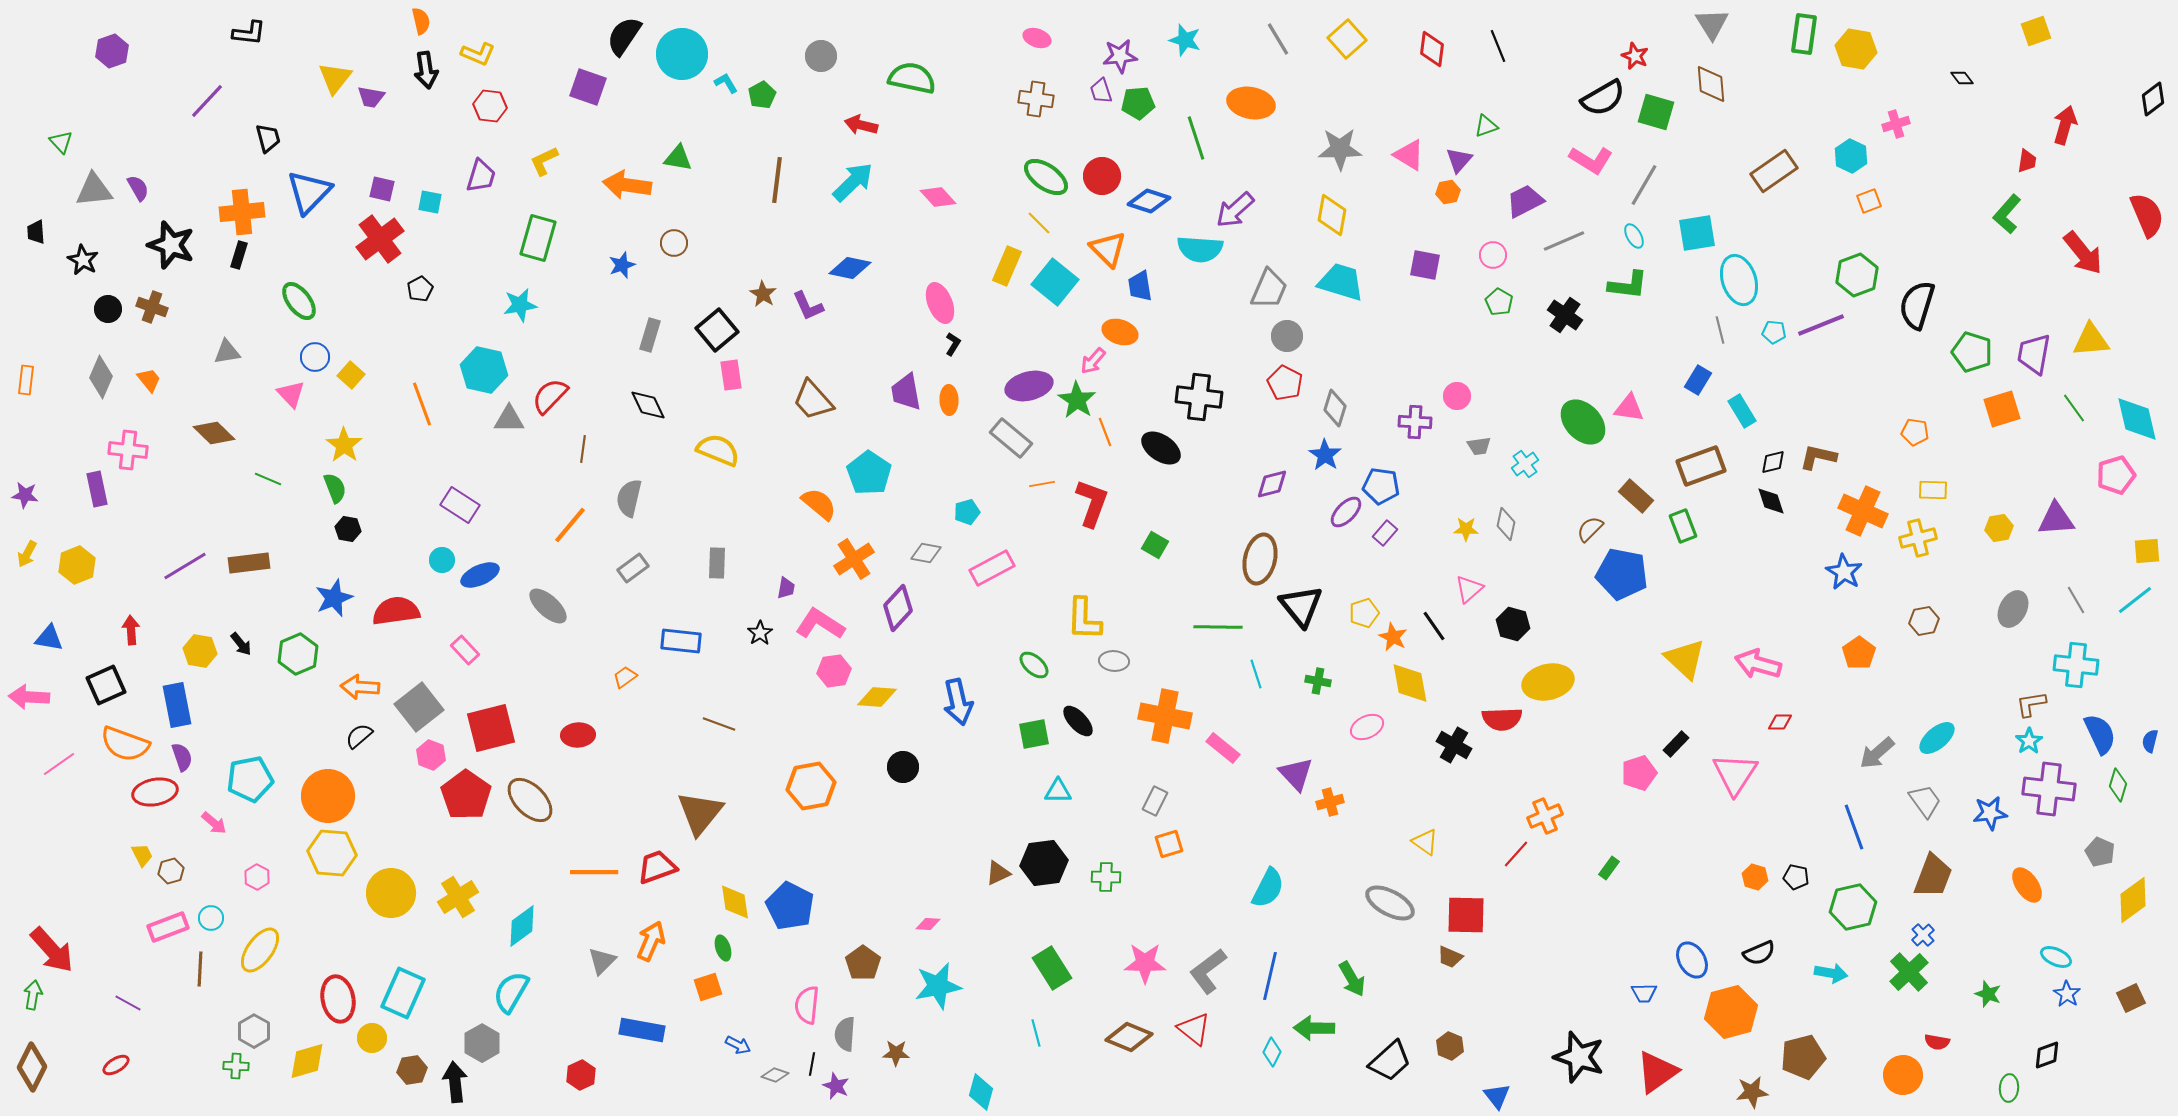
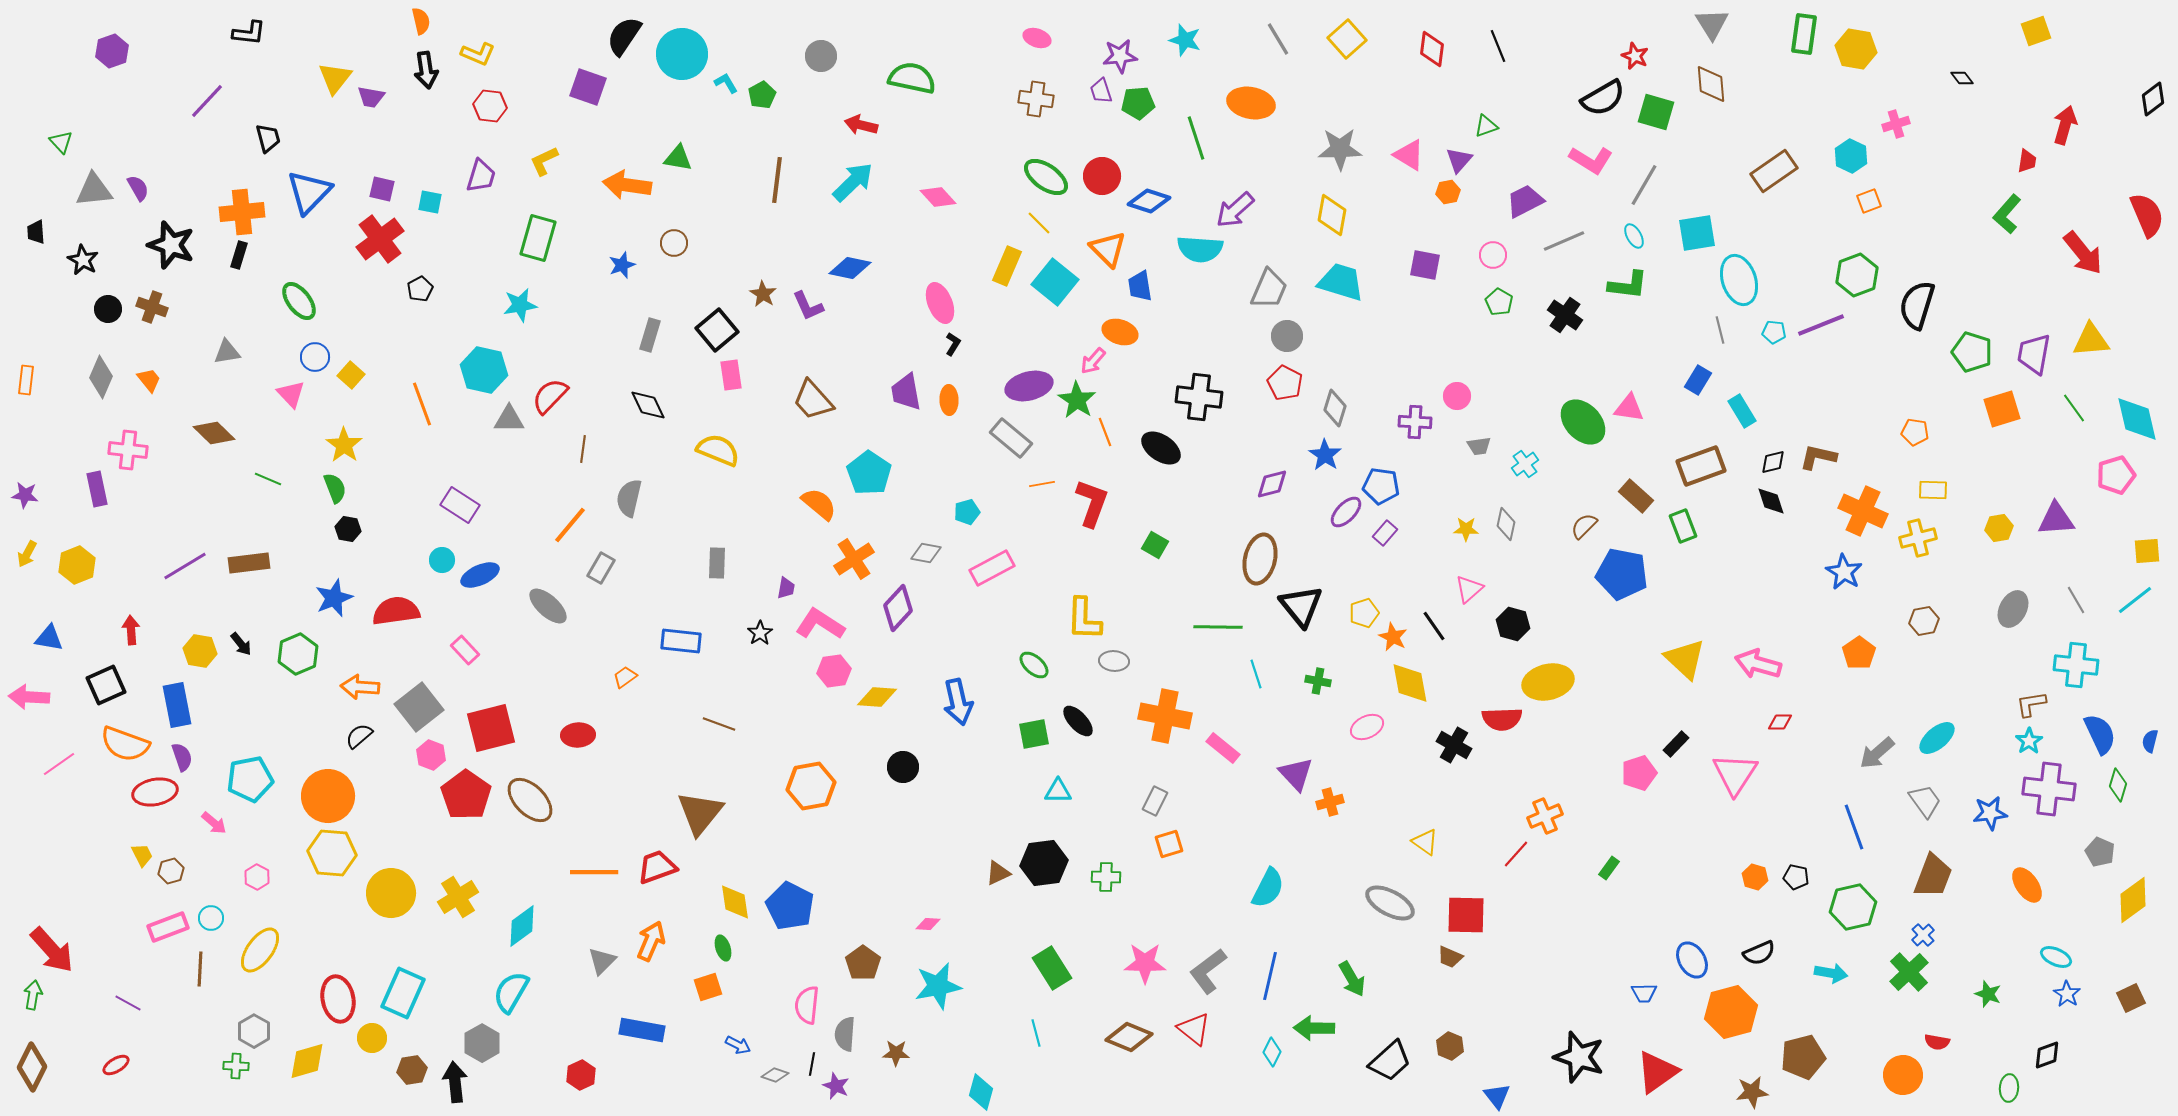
brown semicircle at (1590, 529): moved 6 px left, 3 px up
gray rectangle at (633, 568): moved 32 px left; rotated 24 degrees counterclockwise
